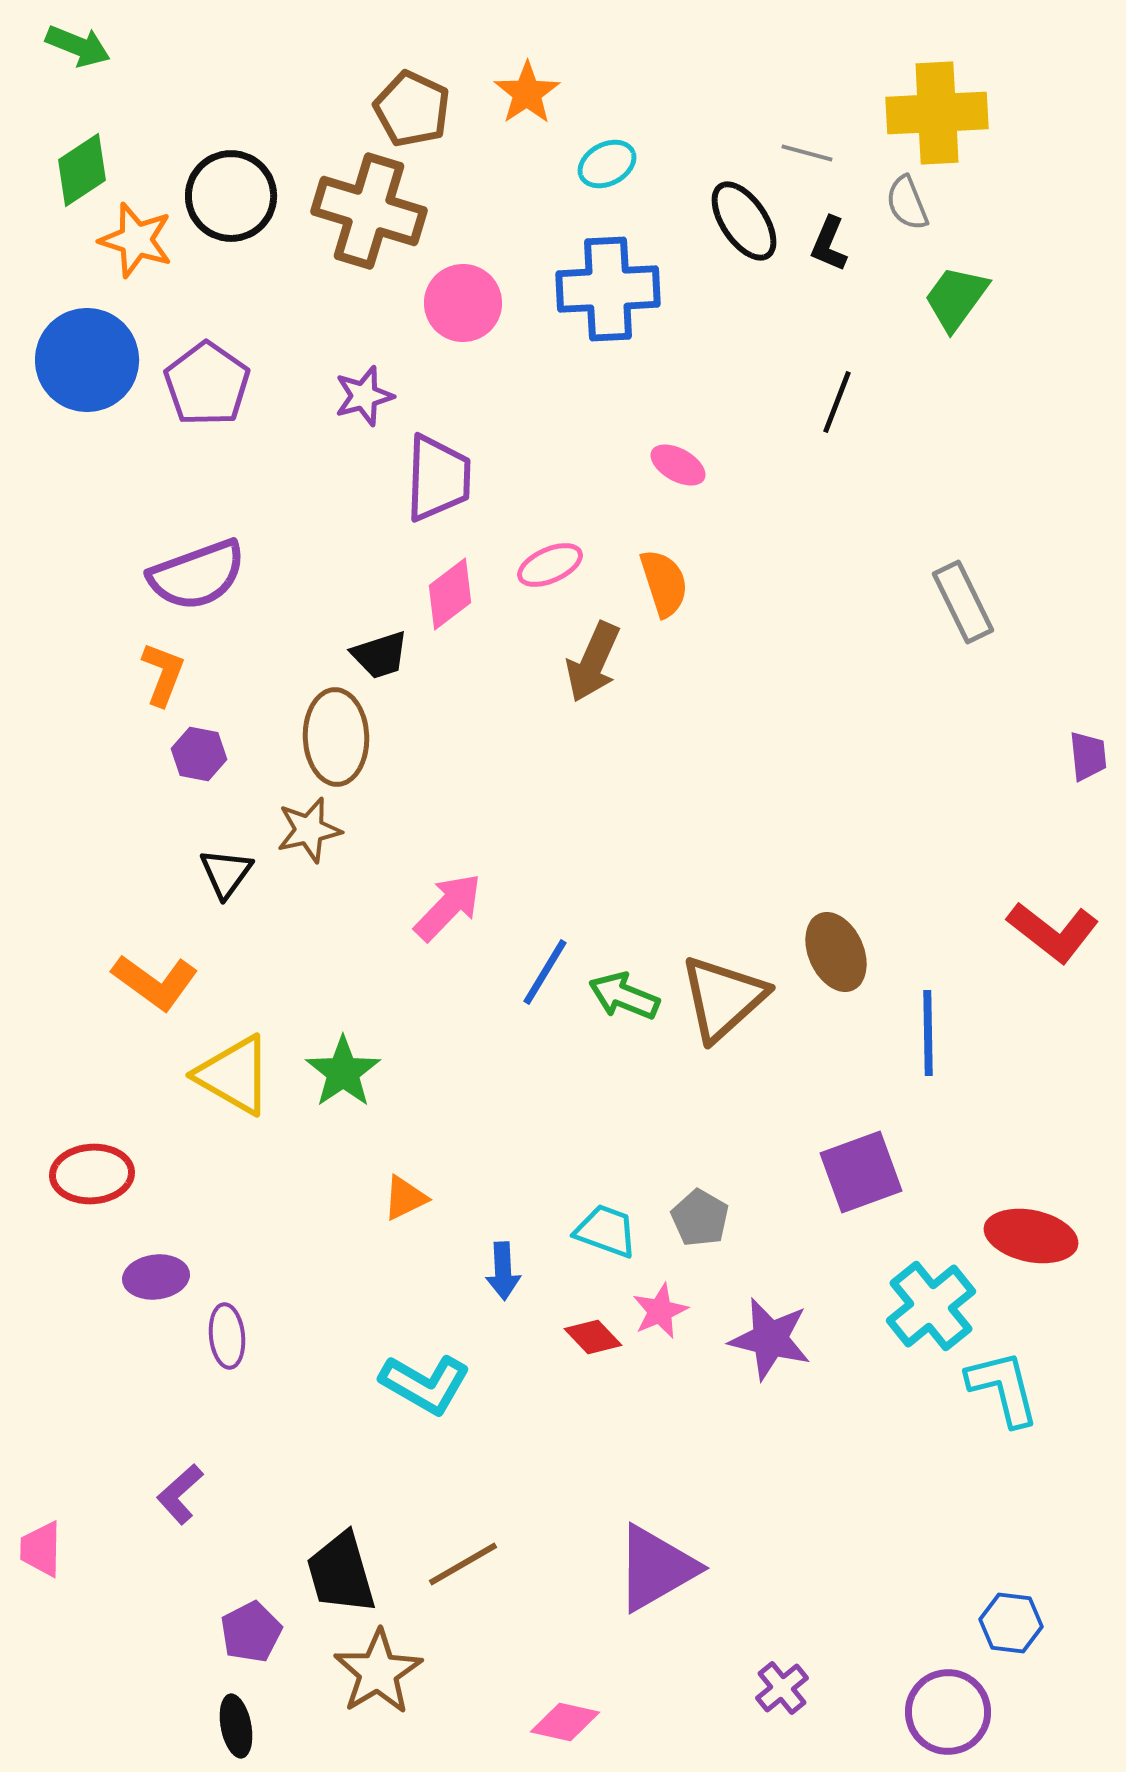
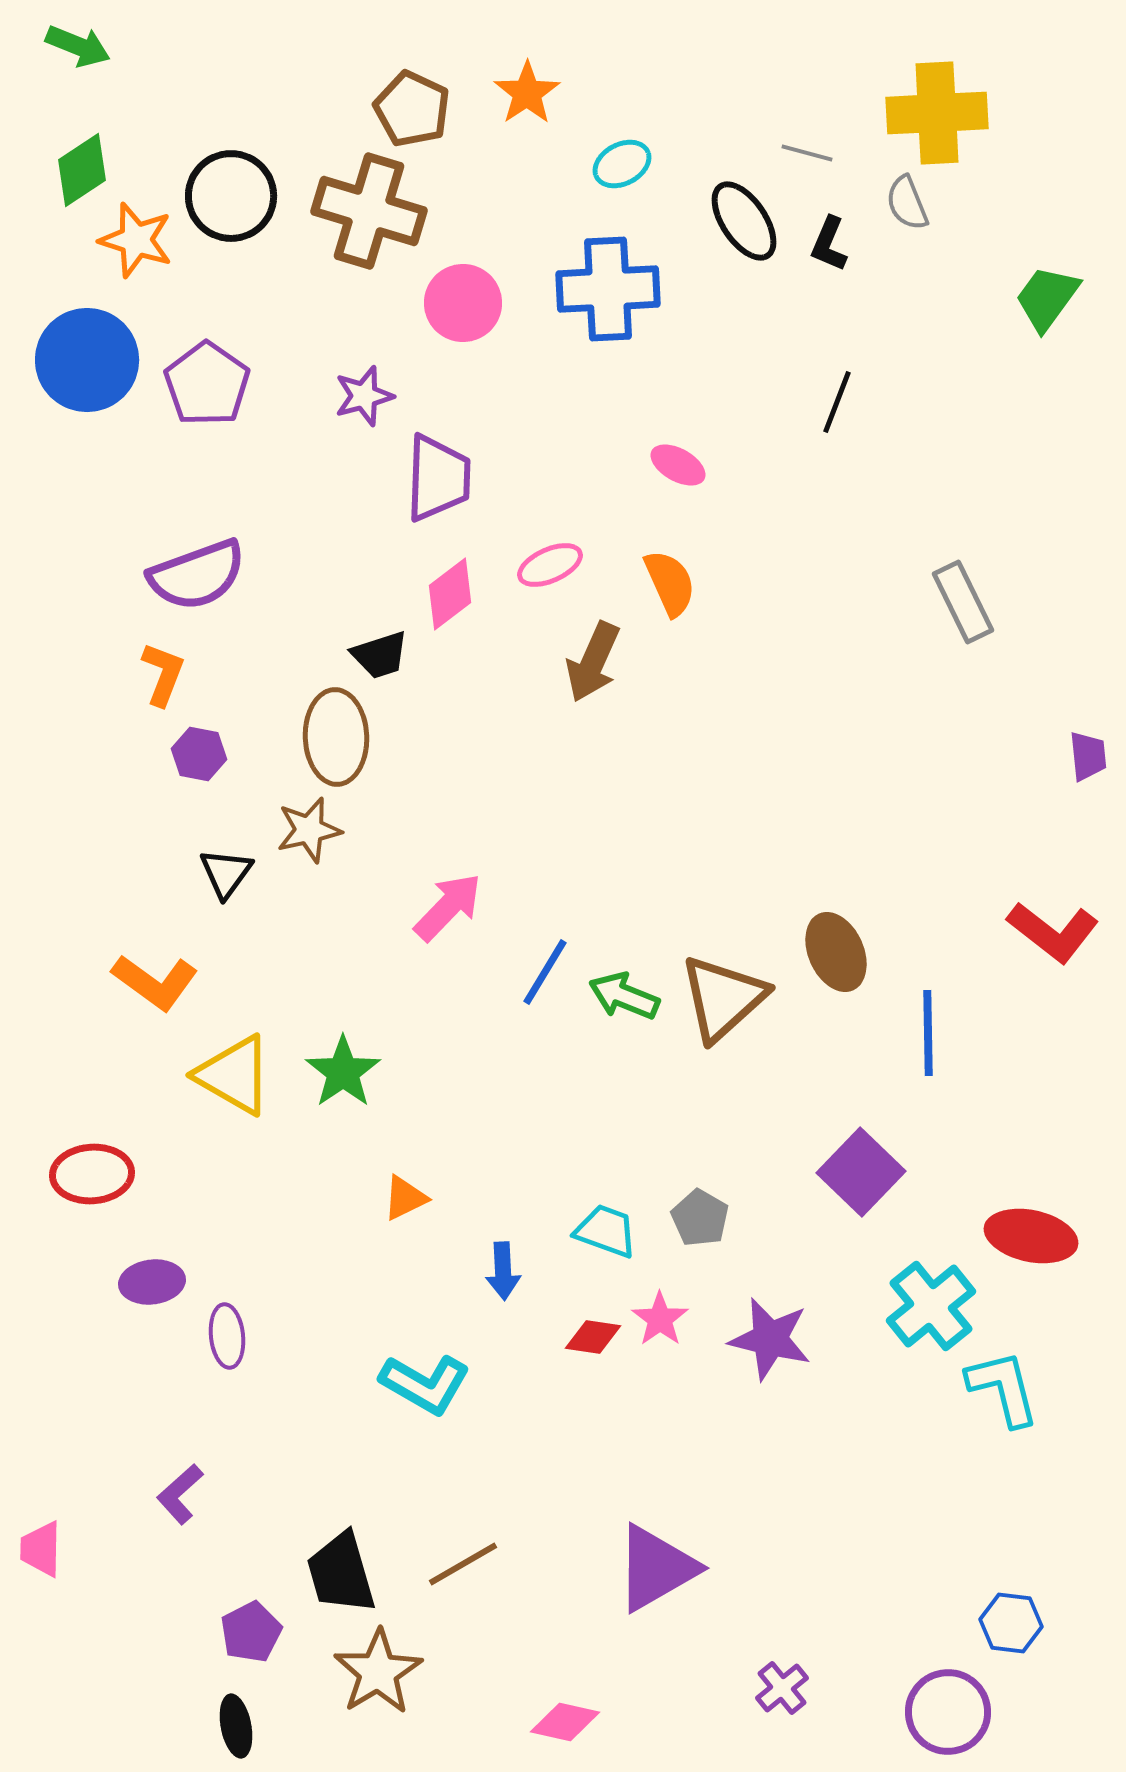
cyan ellipse at (607, 164): moved 15 px right
green trapezoid at (956, 298): moved 91 px right
orange semicircle at (664, 583): moved 6 px right; rotated 6 degrees counterclockwise
purple square at (861, 1172): rotated 26 degrees counterclockwise
purple ellipse at (156, 1277): moved 4 px left, 5 px down
pink star at (660, 1311): moved 8 px down; rotated 12 degrees counterclockwise
red diamond at (593, 1337): rotated 38 degrees counterclockwise
